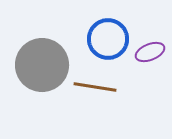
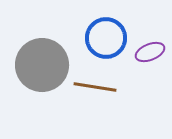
blue circle: moved 2 px left, 1 px up
